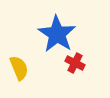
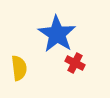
yellow semicircle: rotated 15 degrees clockwise
